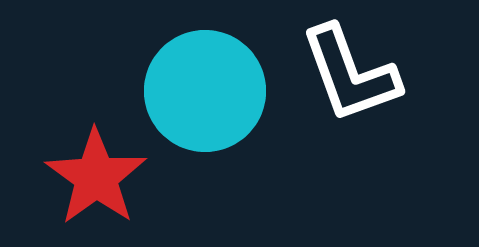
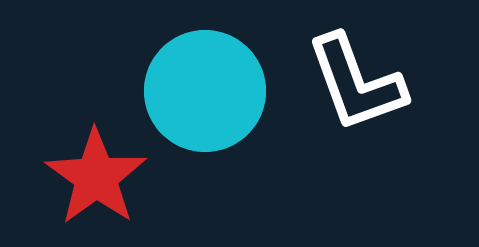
white L-shape: moved 6 px right, 9 px down
